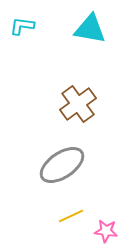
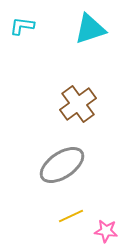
cyan triangle: rotated 28 degrees counterclockwise
